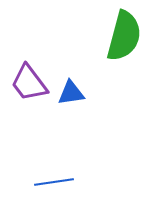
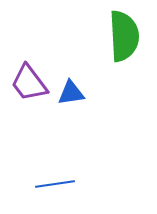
green semicircle: rotated 18 degrees counterclockwise
blue line: moved 1 px right, 2 px down
